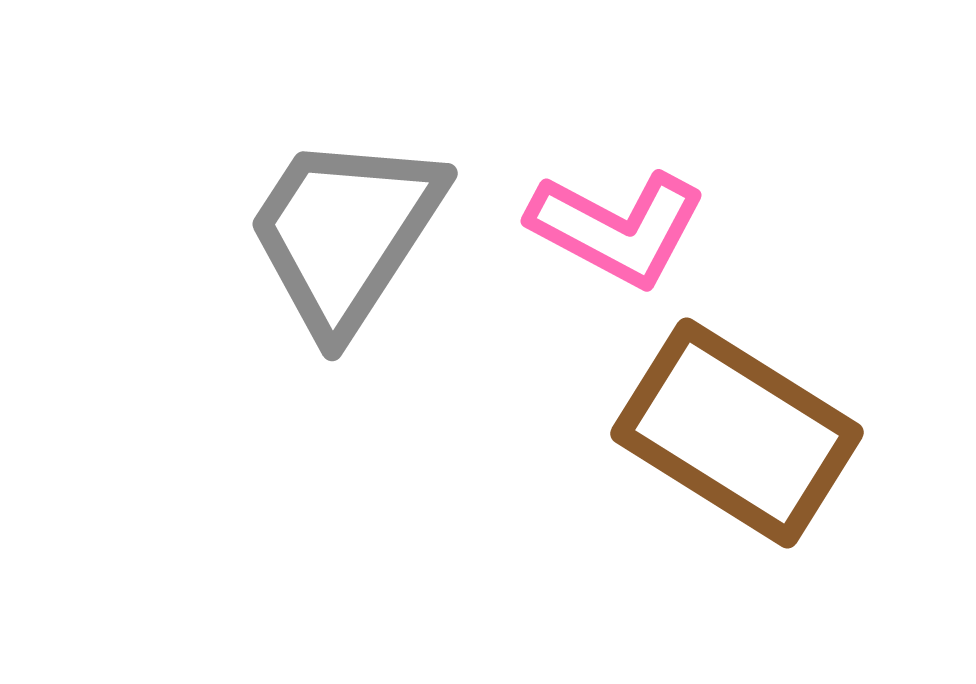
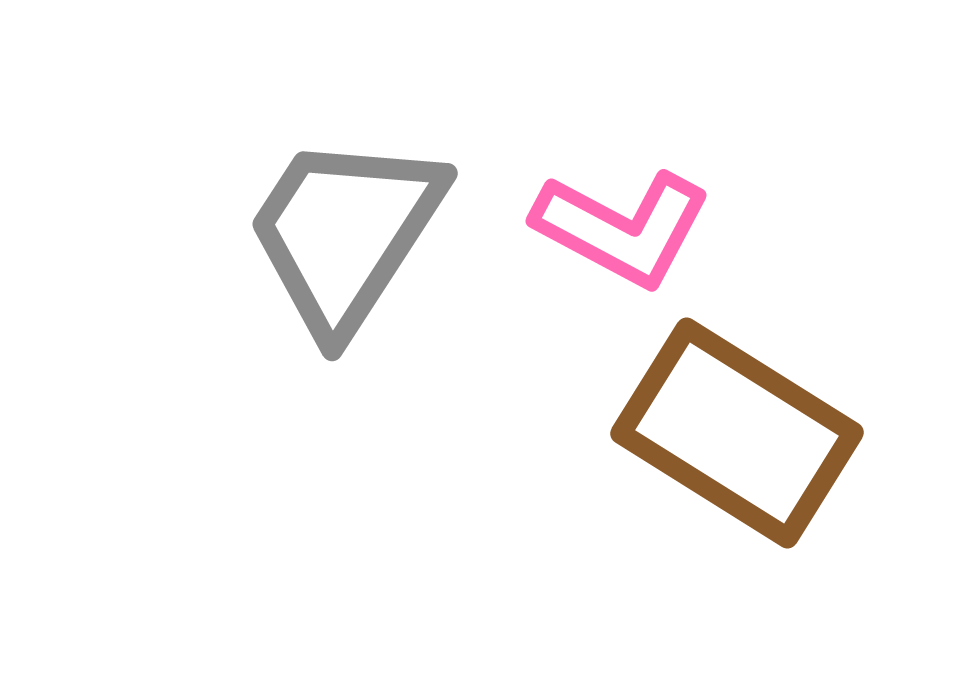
pink L-shape: moved 5 px right
